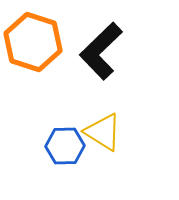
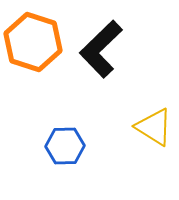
black L-shape: moved 2 px up
yellow triangle: moved 51 px right, 5 px up
